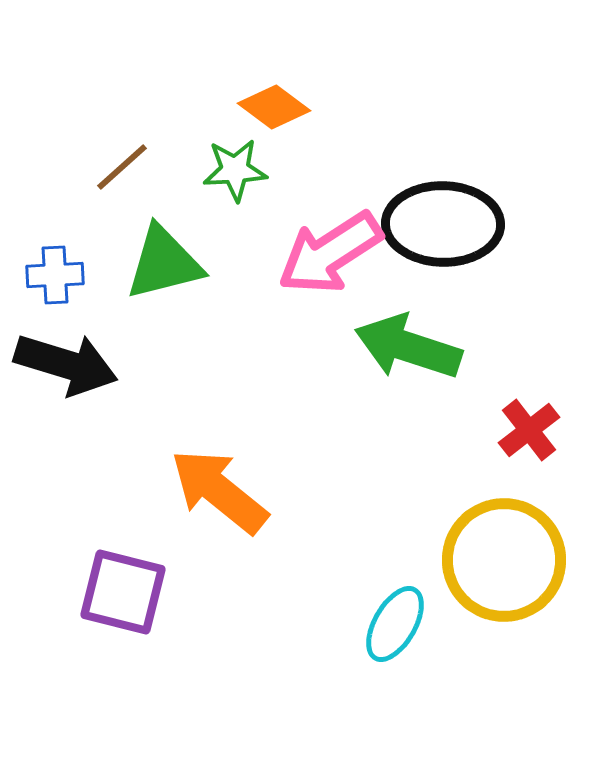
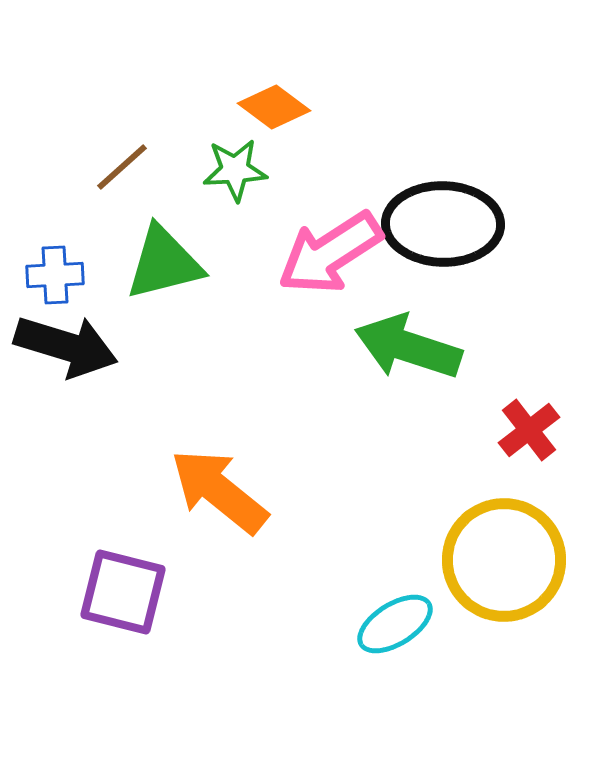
black arrow: moved 18 px up
cyan ellipse: rotated 28 degrees clockwise
